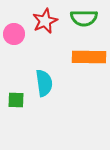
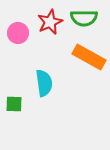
red star: moved 5 px right, 1 px down
pink circle: moved 4 px right, 1 px up
orange rectangle: rotated 28 degrees clockwise
green square: moved 2 px left, 4 px down
